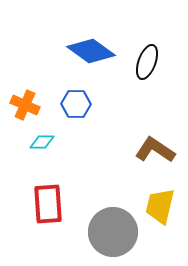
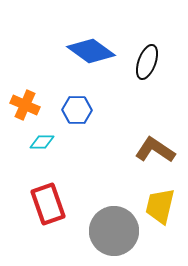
blue hexagon: moved 1 px right, 6 px down
red rectangle: rotated 15 degrees counterclockwise
gray circle: moved 1 px right, 1 px up
